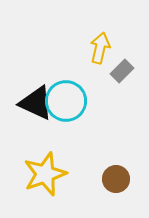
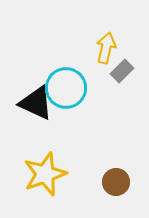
yellow arrow: moved 6 px right
cyan circle: moved 13 px up
brown circle: moved 3 px down
